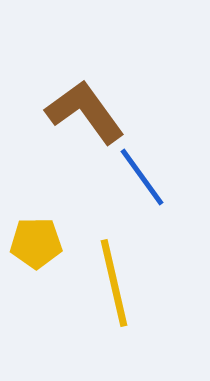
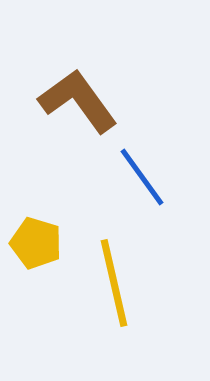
brown L-shape: moved 7 px left, 11 px up
yellow pentagon: rotated 18 degrees clockwise
